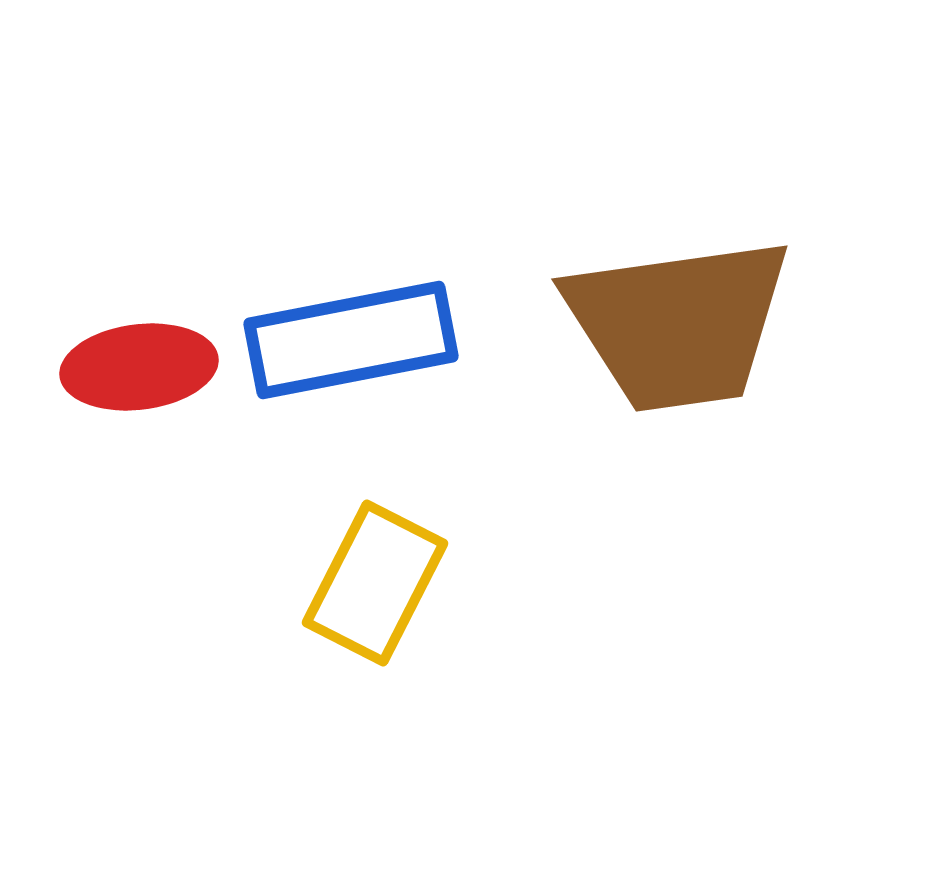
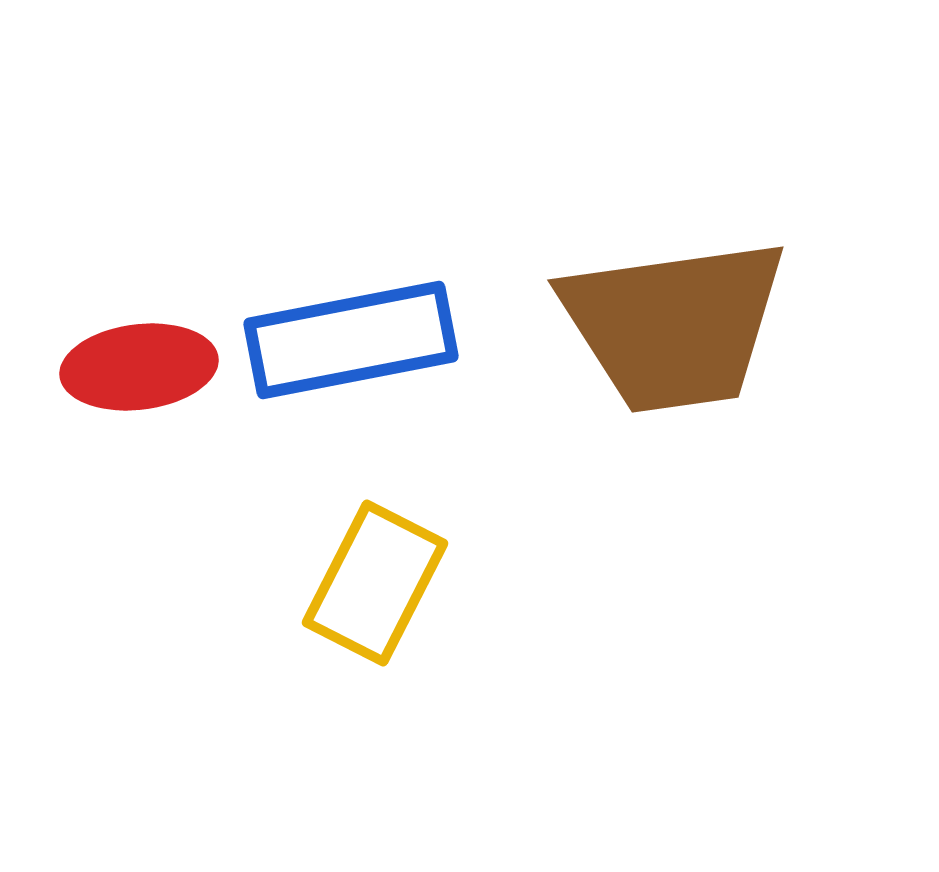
brown trapezoid: moved 4 px left, 1 px down
